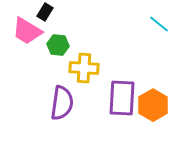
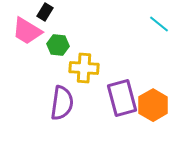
purple rectangle: rotated 18 degrees counterclockwise
